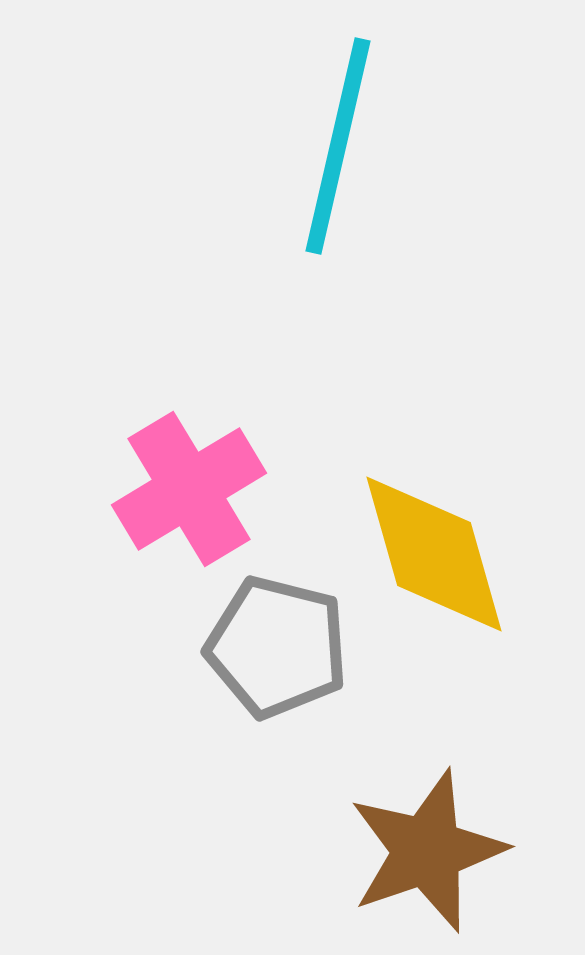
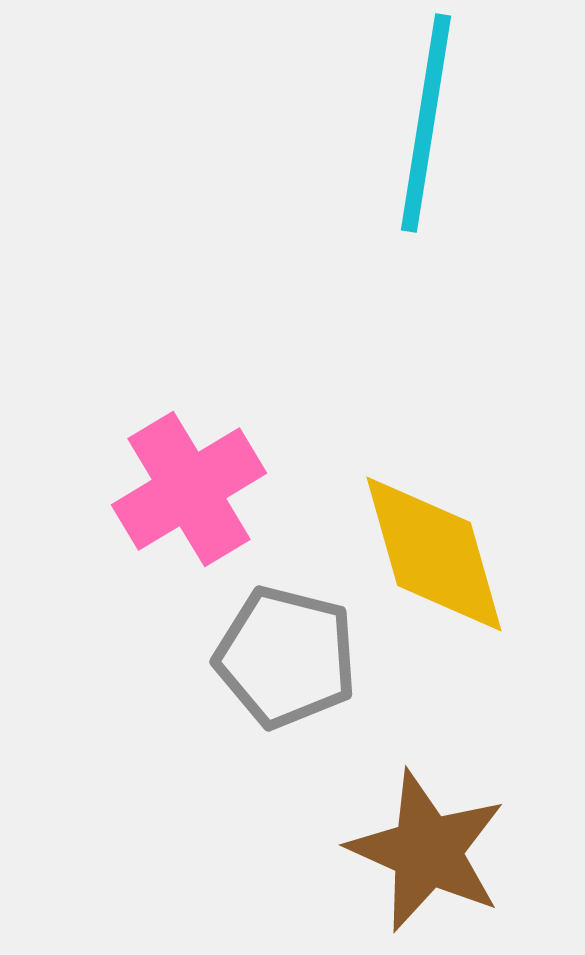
cyan line: moved 88 px right, 23 px up; rotated 4 degrees counterclockwise
gray pentagon: moved 9 px right, 10 px down
brown star: rotated 29 degrees counterclockwise
